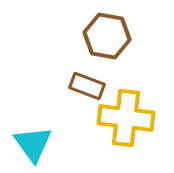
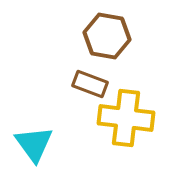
brown rectangle: moved 3 px right, 2 px up
cyan triangle: moved 1 px right
